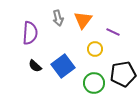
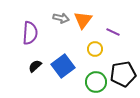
gray arrow: moved 3 px right; rotated 63 degrees counterclockwise
black semicircle: rotated 96 degrees clockwise
green circle: moved 2 px right, 1 px up
